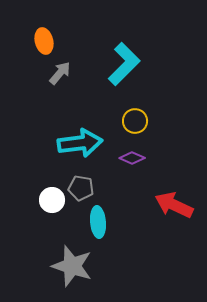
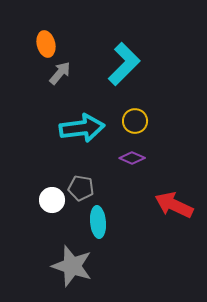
orange ellipse: moved 2 px right, 3 px down
cyan arrow: moved 2 px right, 15 px up
